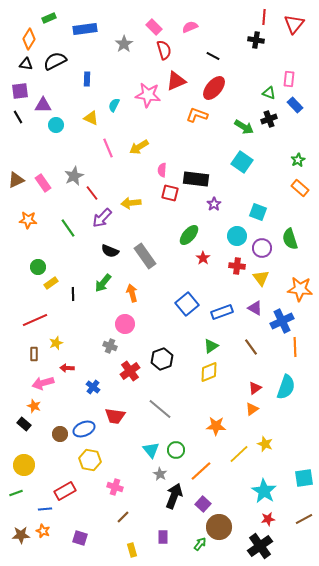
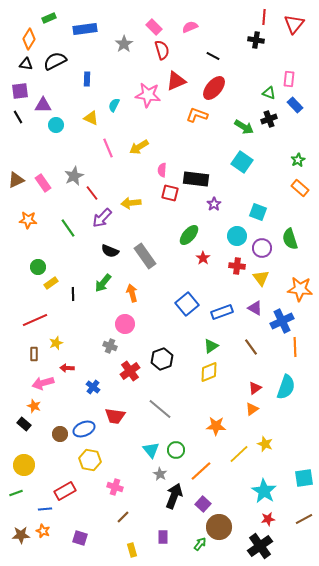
red semicircle at (164, 50): moved 2 px left
